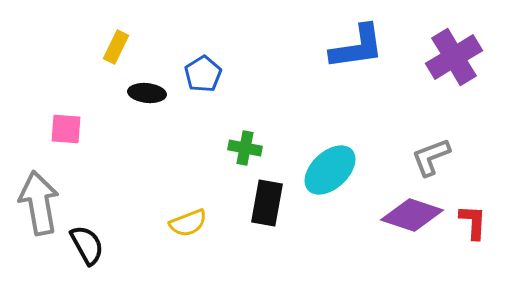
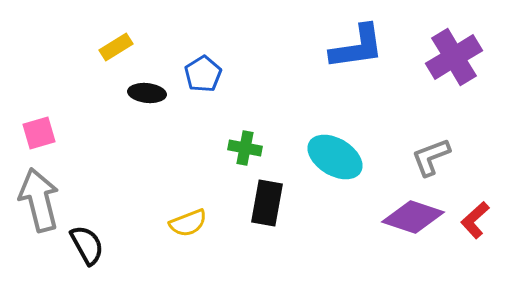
yellow rectangle: rotated 32 degrees clockwise
pink square: moved 27 px left, 4 px down; rotated 20 degrees counterclockwise
cyan ellipse: moved 5 px right, 13 px up; rotated 74 degrees clockwise
gray arrow: moved 3 px up; rotated 4 degrees counterclockwise
purple diamond: moved 1 px right, 2 px down
red L-shape: moved 2 px right, 2 px up; rotated 135 degrees counterclockwise
